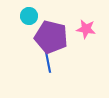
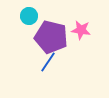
pink star: moved 5 px left, 1 px down
blue line: rotated 45 degrees clockwise
